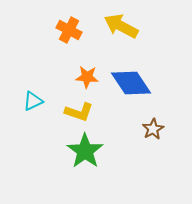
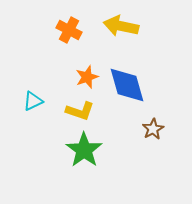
yellow arrow: rotated 16 degrees counterclockwise
orange star: rotated 25 degrees counterclockwise
blue diamond: moved 4 px left, 2 px down; rotated 18 degrees clockwise
yellow L-shape: moved 1 px right, 1 px up
green star: moved 1 px left, 1 px up
